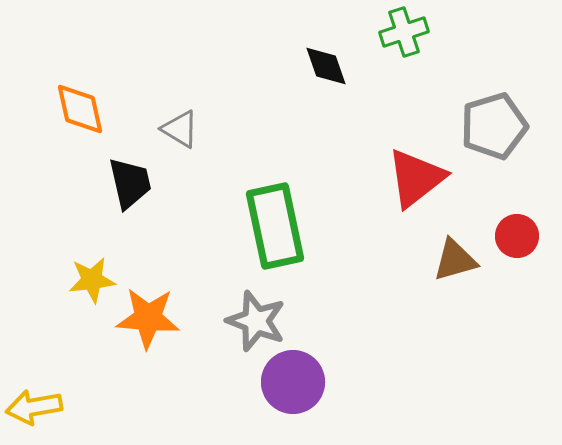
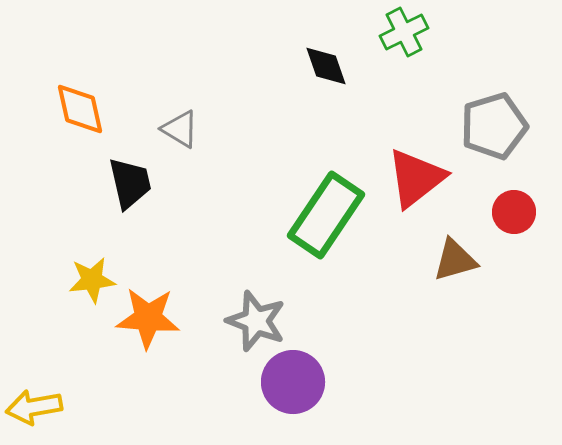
green cross: rotated 9 degrees counterclockwise
green rectangle: moved 51 px right, 11 px up; rotated 46 degrees clockwise
red circle: moved 3 px left, 24 px up
